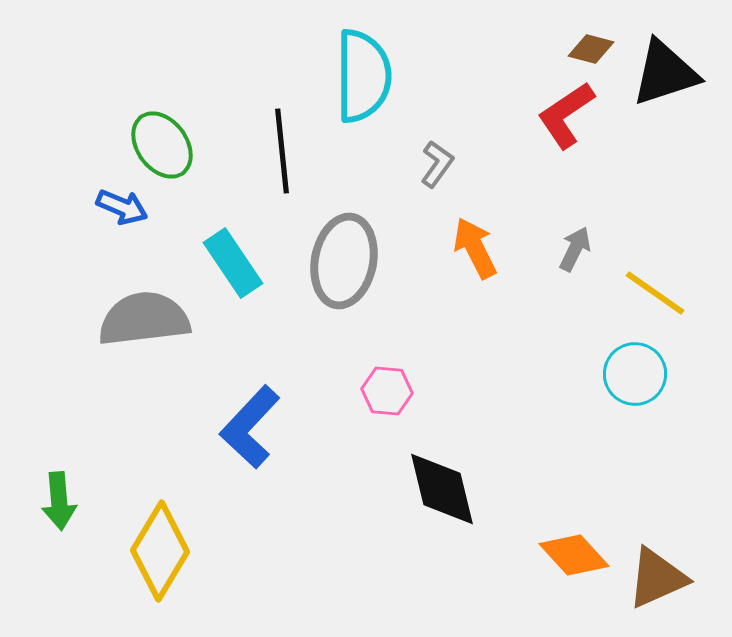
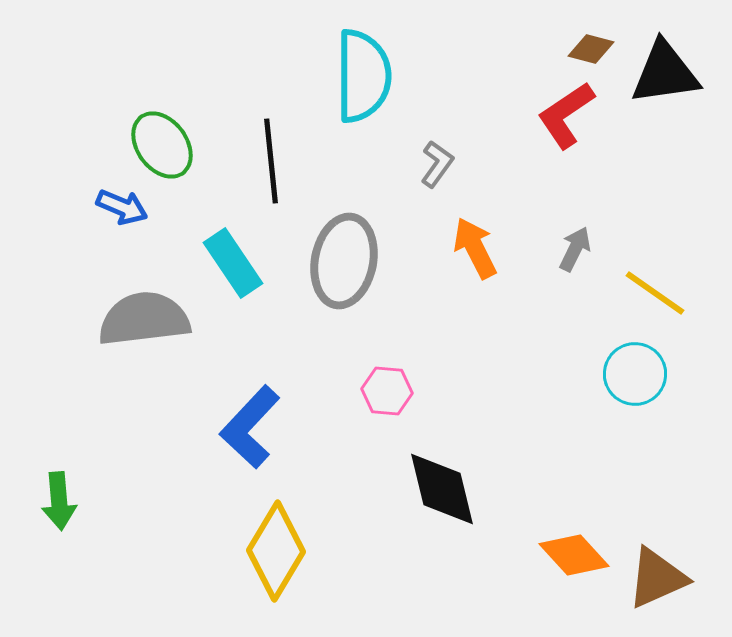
black triangle: rotated 10 degrees clockwise
black line: moved 11 px left, 10 px down
yellow diamond: moved 116 px right
